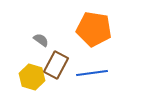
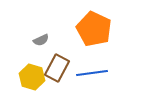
orange pentagon: rotated 16 degrees clockwise
gray semicircle: rotated 119 degrees clockwise
brown rectangle: moved 1 px right, 3 px down
